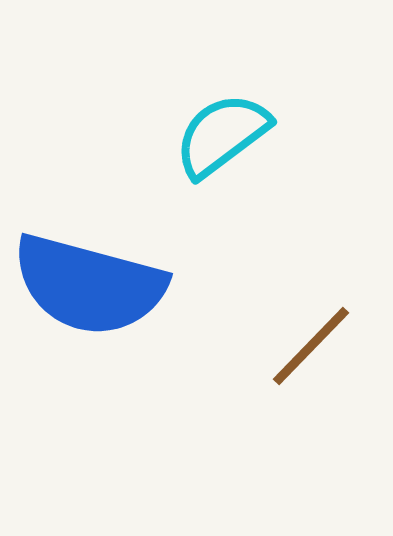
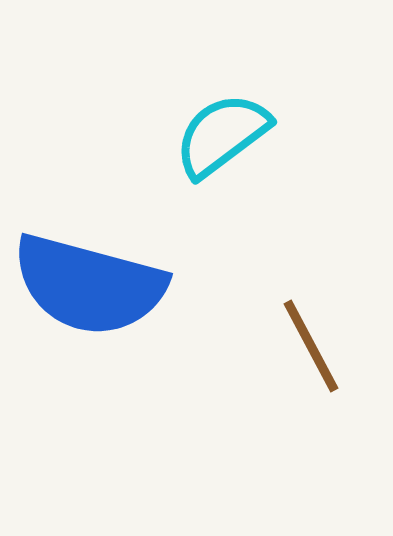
brown line: rotated 72 degrees counterclockwise
